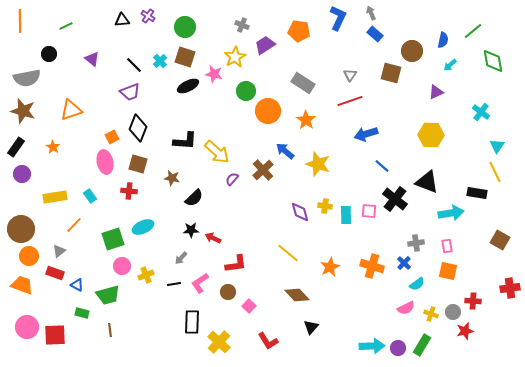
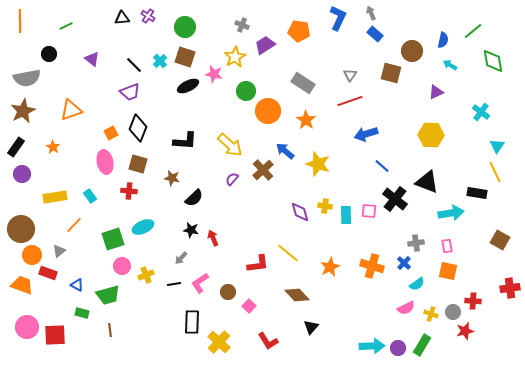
black triangle at (122, 20): moved 2 px up
cyan arrow at (450, 65): rotated 72 degrees clockwise
brown star at (23, 111): rotated 30 degrees clockwise
orange square at (112, 137): moved 1 px left, 4 px up
yellow arrow at (217, 152): moved 13 px right, 7 px up
black star at (191, 230): rotated 14 degrees clockwise
red arrow at (213, 238): rotated 42 degrees clockwise
orange circle at (29, 256): moved 3 px right, 1 px up
red L-shape at (236, 264): moved 22 px right
red rectangle at (55, 273): moved 7 px left
